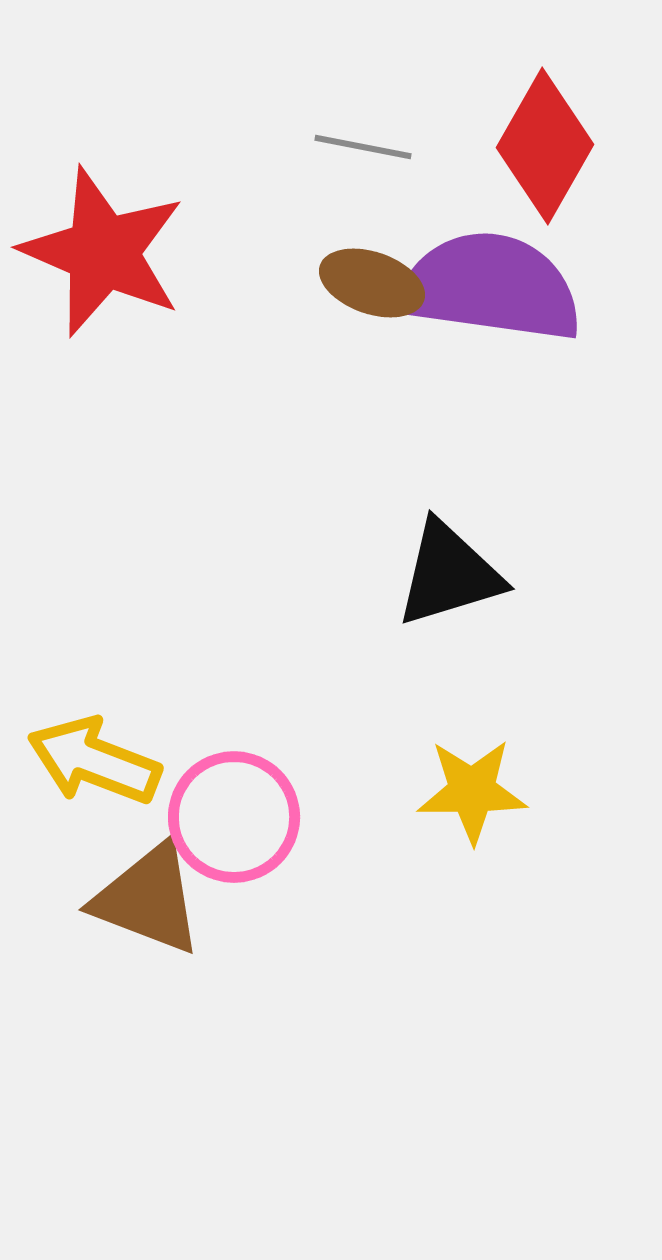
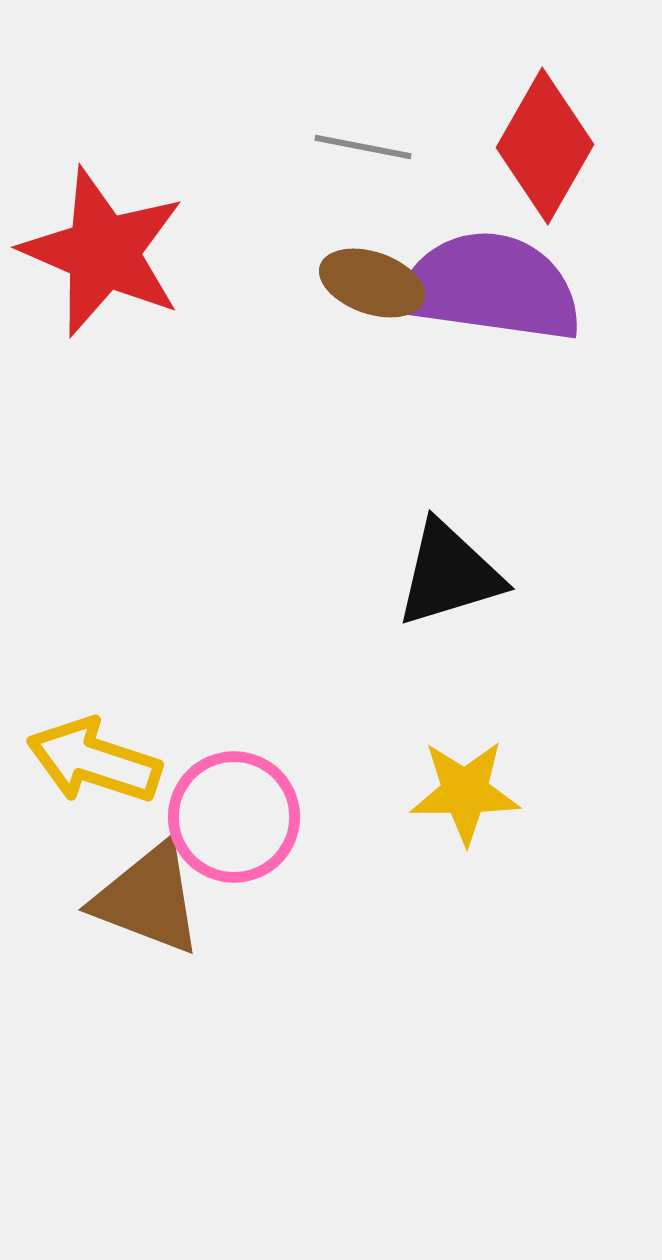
yellow arrow: rotated 3 degrees counterclockwise
yellow star: moved 7 px left, 1 px down
